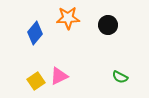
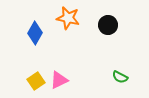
orange star: rotated 15 degrees clockwise
blue diamond: rotated 10 degrees counterclockwise
pink triangle: moved 4 px down
